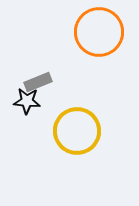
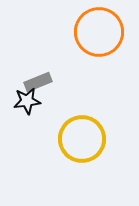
black star: rotated 12 degrees counterclockwise
yellow circle: moved 5 px right, 8 px down
